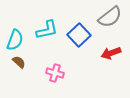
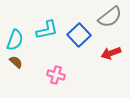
brown semicircle: moved 3 px left
pink cross: moved 1 px right, 2 px down
